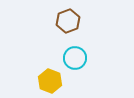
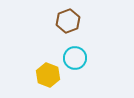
yellow hexagon: moved 2 px left, 6 px up
